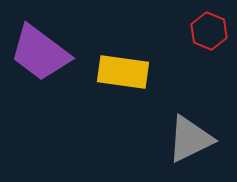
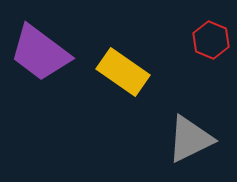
red hexagon: moved 2 px right, 9 px down
yellow rectangle: rotated 27 degrees clockwise
